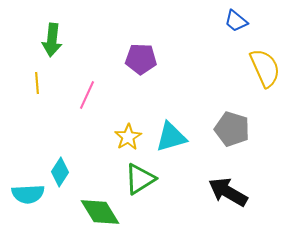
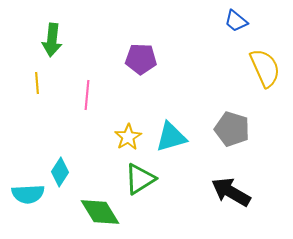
pink line: rotated 20 degrees counterclockwise
black arrow: moved 3 px right
